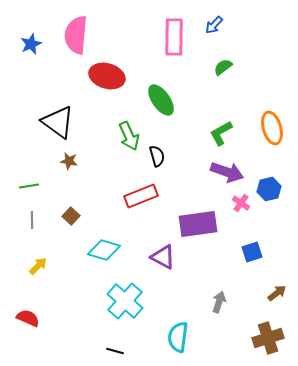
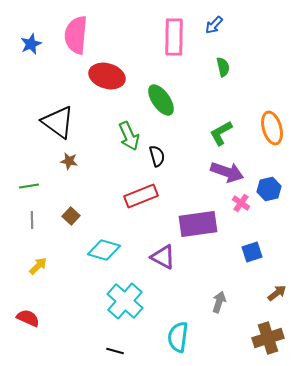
green semicircle: rotated 114 degrees clockwise
